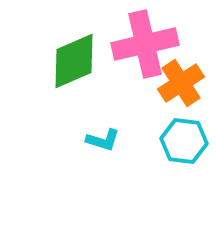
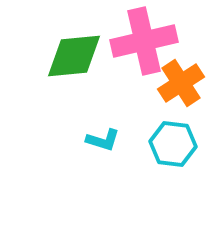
pink cross: moved 1 px left, 3 px up
green diamond: moved 5 px up; rotated 18 degrees clockwise
cyan hexagon: moved 11 px left, 3 px down
